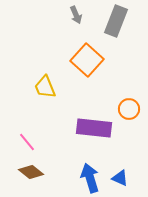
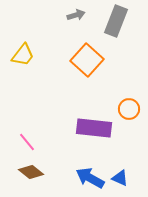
gray arrow: rotated 84 degrees counterclockwise
yellow trapezoid: moved 22 px left, 32 px up; rotated 120 degrees counterclockwise
blue arrow: rotated 44 degrees counterclockwise
